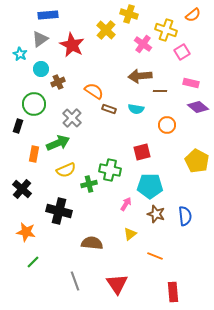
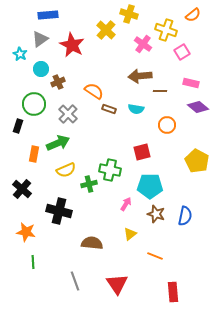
gray cross at (72, 118): moved 4 px left, 4 px up
blue semicircle at (185, 216): rotated 18 degrees clockwise
green line at (33, 262): rotated 48 degrees counterclockwise
